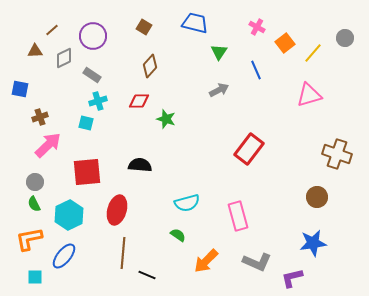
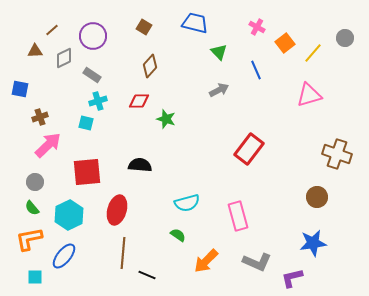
green triangle at (219, 52): rotated 18 degrees counterclockwise
green semicircle at (34, 204): moved 2 px left, 4 px down; rotated 14 degrees counterclockwise
